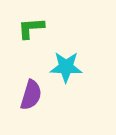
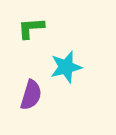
cyan star: rotated 16 degrees counterclockwise
